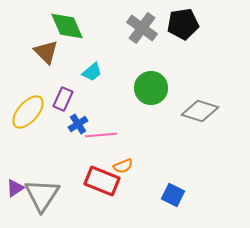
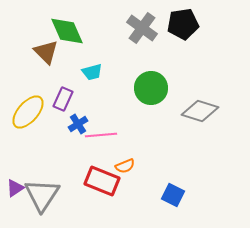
green diamond: moved 5 px down
cyan trapezoid: rotated 25 degrees clockwise
orange semicircle: moved 2 px right
